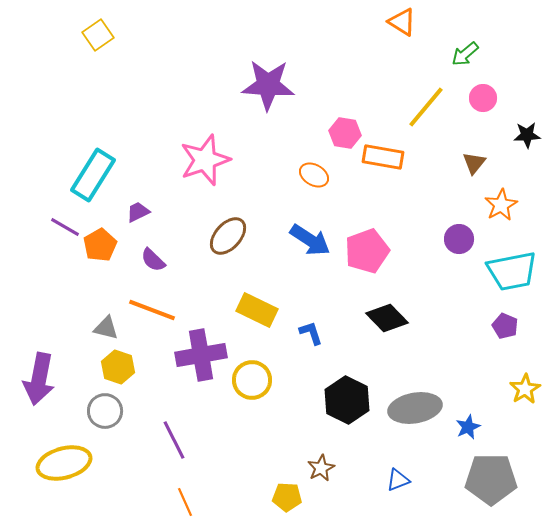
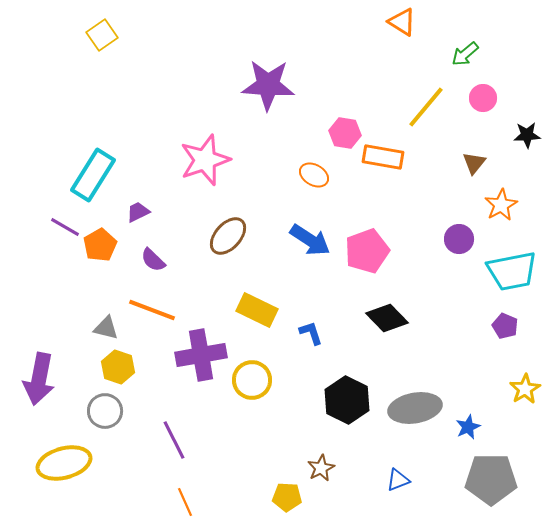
yellow square at (98, 35): moved 4 px right
